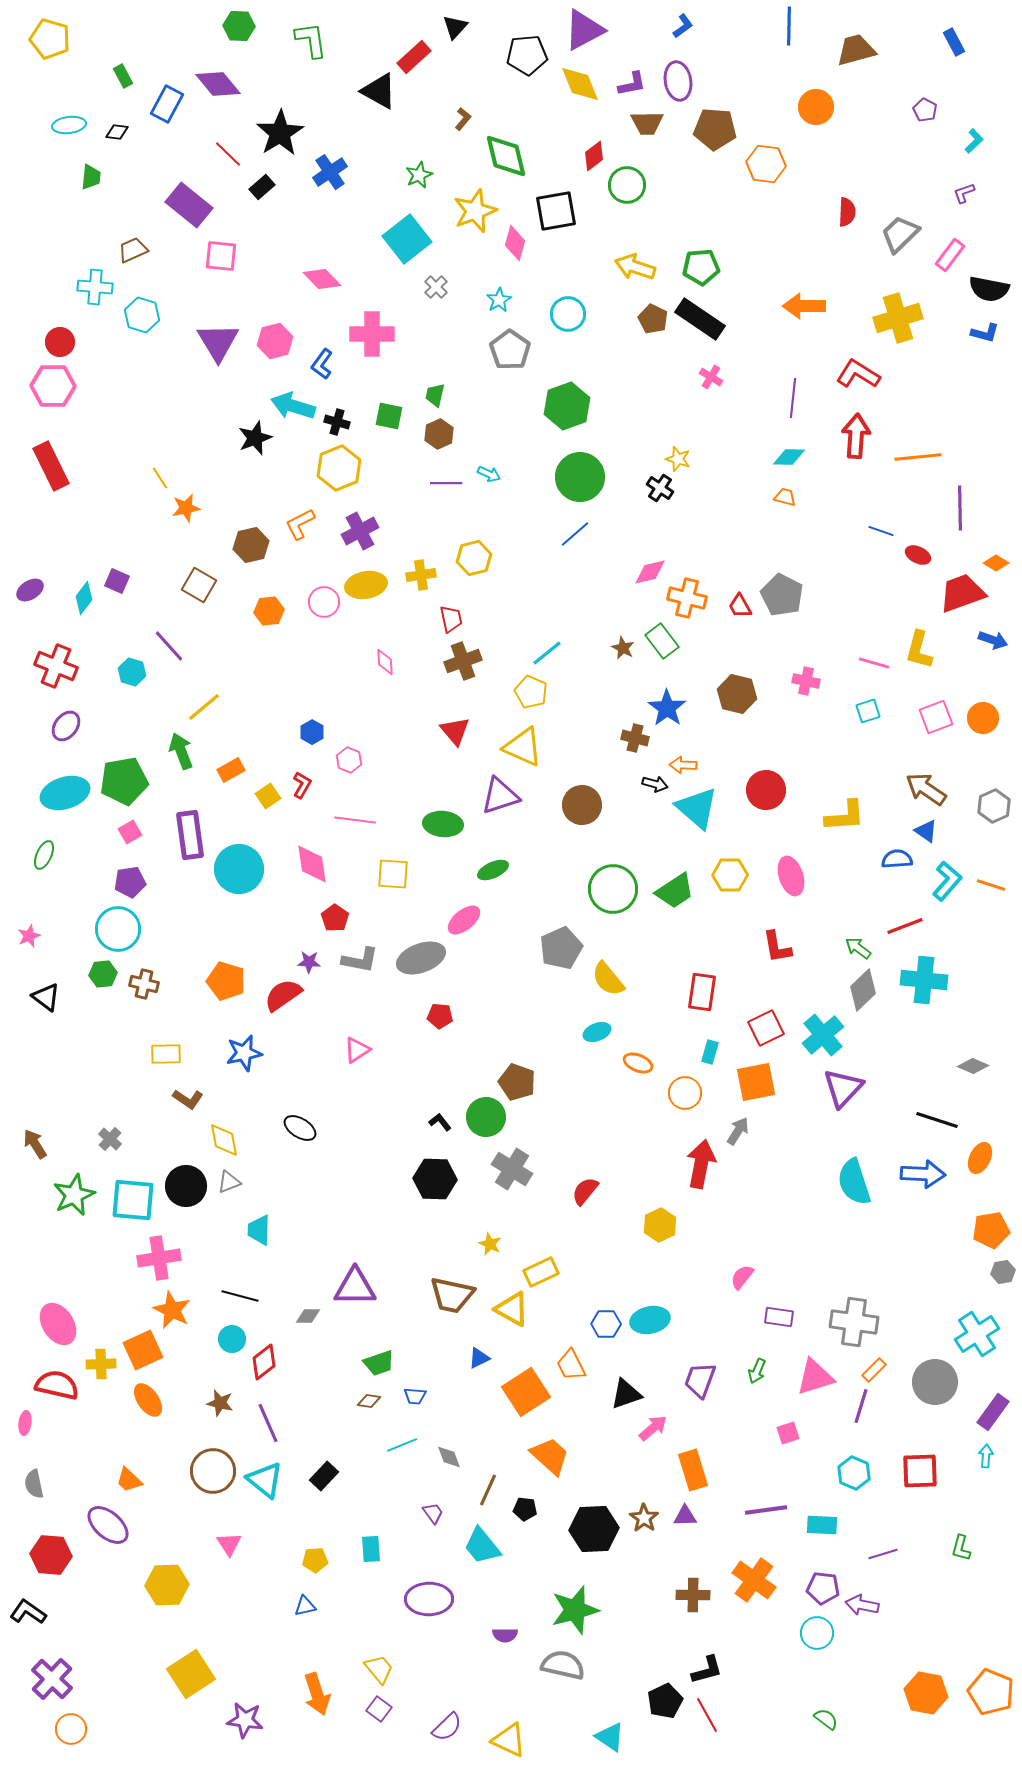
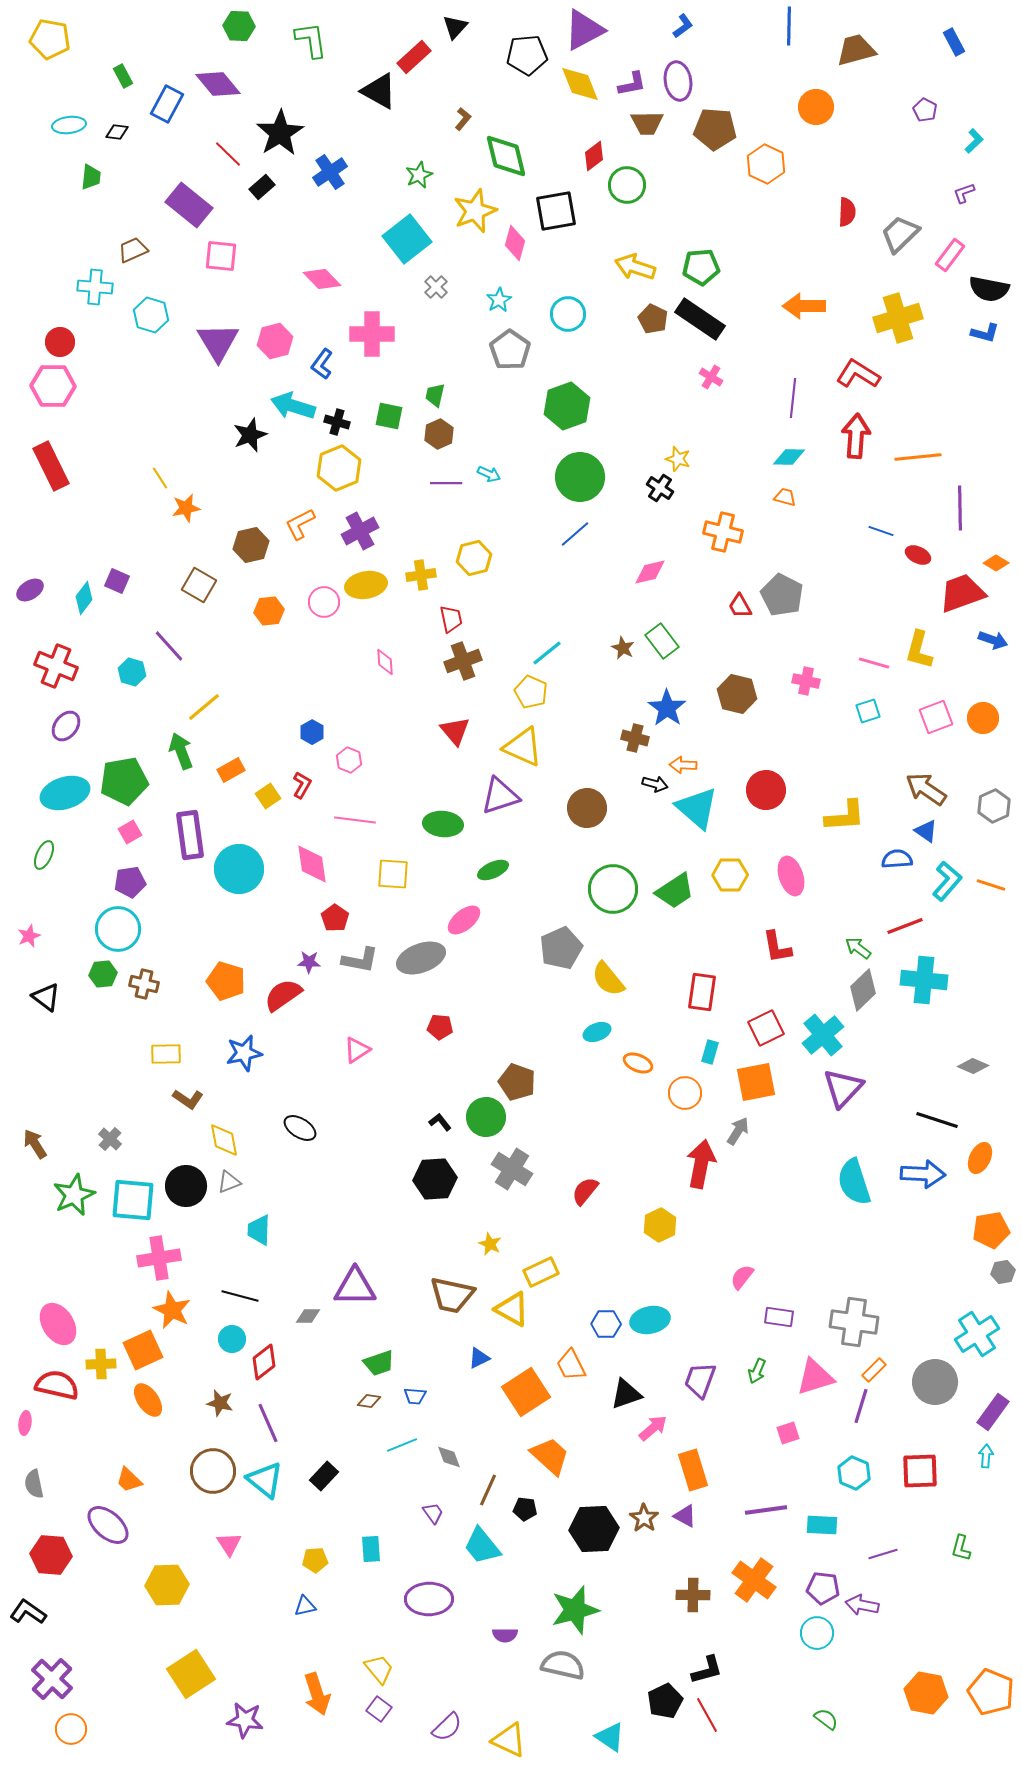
yellow pentagon at (50, 39): rotated 6 degrees counterclockwise
orange hexagon at (766, 164): rotated 18 degrees clockwise
cyan hexagon at (142, 315): moved 9 px right
black star at (255, 438): moved 5 px left, 3 px up
orange cross at (687, 598): moved 36 px right, 66 px up
brown circle at (582, 805): moved 5 px right, 3 px down
red pentagon at (440, 1016): moved 11 px down
black hexagon at (435, 1179): rotated 6 degrees counterclockwise
purple triangle at (685, 1516): rotated 30 degrees clockwise
